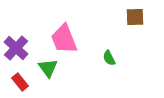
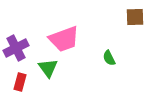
pink trapezoid: rotated 88 degrees counterclockwise
purple cross: rotated 20 degrees clockwise
red rectangle: rotated 54 degrees clockwise
